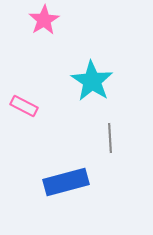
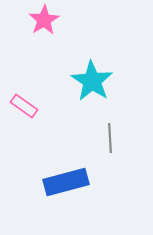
pink rectangle: rotated 8 degrees clockwise
